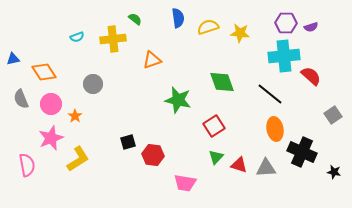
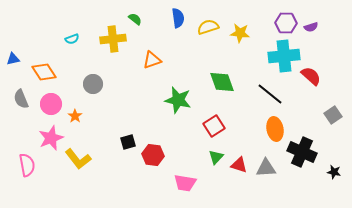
cyan semicircle: moved 5 px left, 2 px down
yellow L-shape: rotated 84 degrees clockwise
